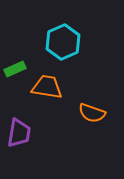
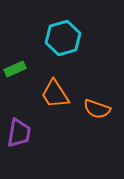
cyan hexagon: moved 4 px up; rotated 8 degrees clockwise
orange trapezoid: moved 8 px right, 7 px down; rotated 132 degrees counterclockwise
orange semicircle: moved 5 px right, 4 px up
